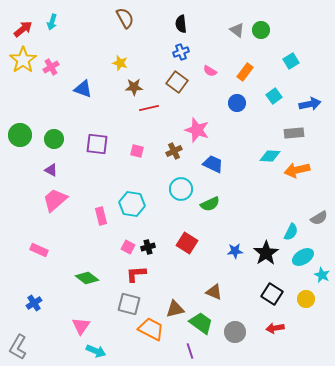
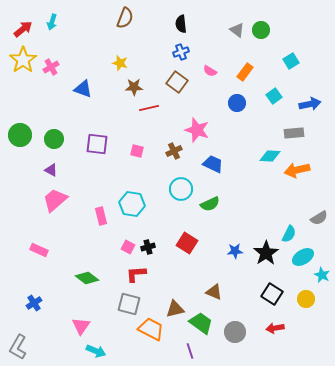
brown semicircle at (125, 18): rotated 50 degrees clockwise
cyan semicircle at (291, 232): moved 2 px left, 2 px down
